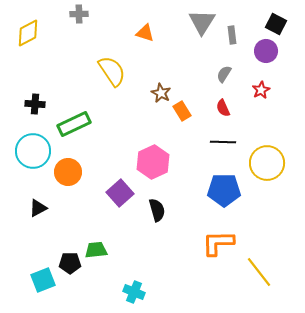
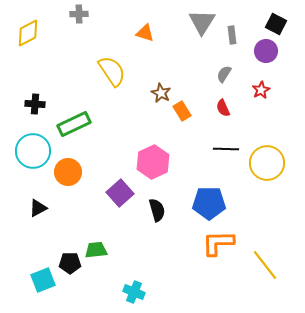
black line: moved 3 px right, 7 px down
blue pentagon: moved 15 px left, 13 px down
yellow line: moved 6 px right, 7 px up
